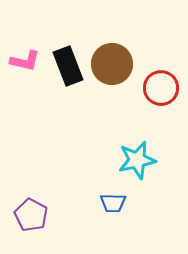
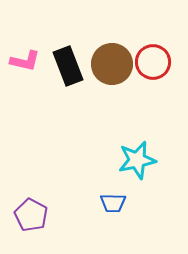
red circle: moved 8 px left, 26 px up
